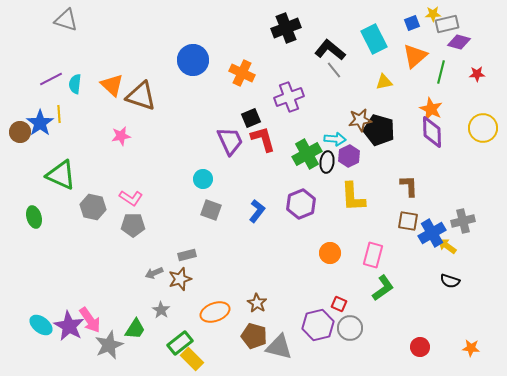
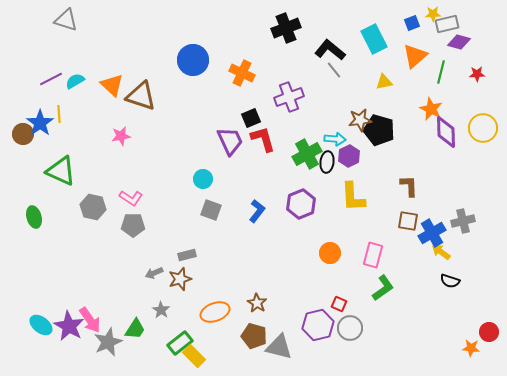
cyan semicircle at (75, 84): moved 3 px up; rotated 54 degrees clockwise
brown circle at (20, 132): moved 3 px right, 2 px down
purple diamond at (432, 132): moved 14 px right
green triangle at (61, 175): moved 4 px up
yellow arrow at (447, 246): moved 6 px left, 6 px down
gray star at (109, 345): moved 1 px left, 3 px up
red circle at (420, 347): moved 69 px right, 15 px up
yellow rectangle at (192, 359): moved 2 px right, 3 px up
